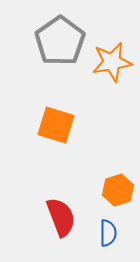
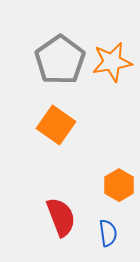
gray pentagon: moved 19 px down
orange square: rotated 18 degrees clockwise
orange hexagon: moved 1 px right, 5 px up; rotated 12 degrees counterclockwise
blue semicircle: rotated 8 degrees counterclockwise
